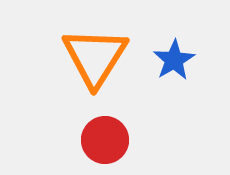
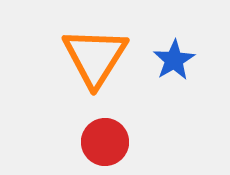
red circle: moved 2 px down
